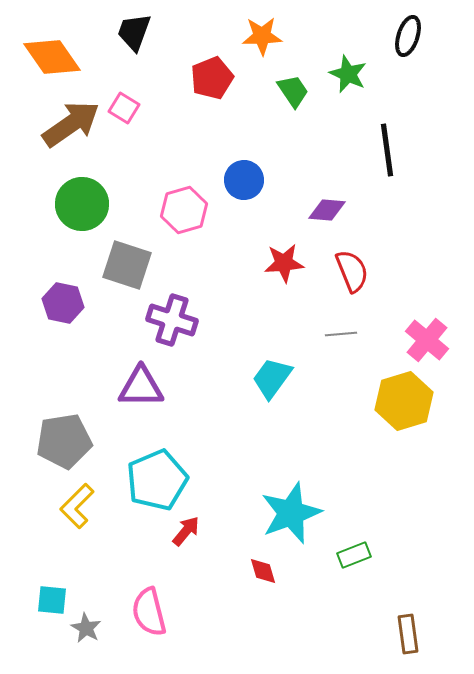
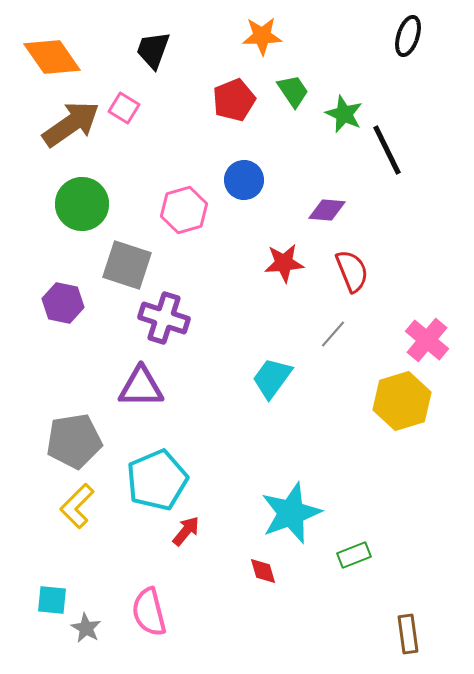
black trapezoid: moved 19 px right, 18 px down
green star: moved 4 px left, 40 px down
red pentagon: moved 22 px right, 22 px down
black line: rotated 18 degrees counterclockwise
purple cross: moved 8 px left, 2 px up
gray line: moved 8 px left; rotated 44 degrees counterclockwise
yellow hexagon: moved 2 px left
gray pentagon: moved 10 px right
